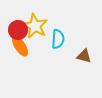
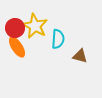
red circle: moved 3 px left, 2 px up
orange ellipse: moved 3 px left, 1 px down
brown triangle: moved 4 px left
